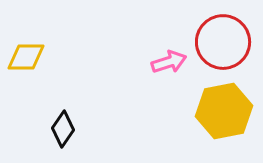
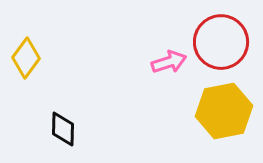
red circle: moved 2 px left
yellow diamond: moved 1 px down; rotated 54 degrees counterclockwise
black diamond: rotated 33 degrees counterclockwise
